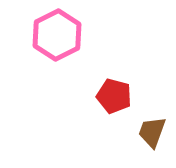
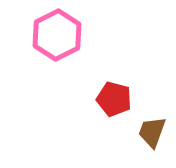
red pentagon: moved 3 px down
